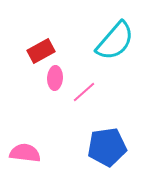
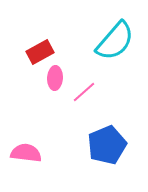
red rectangle: moved 1 px left, 1 px down
blue pentagon: moved 2 px up; rotated 15 degrees counterclockwise
pink semicircle: moved 1 px right
